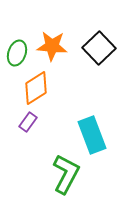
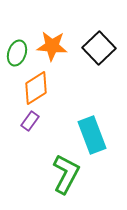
purple rectangle: moved 2 px right, 1 px up
